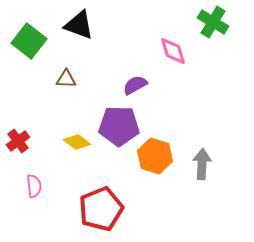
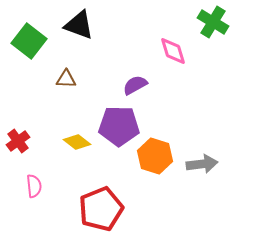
gray arrow: rotated 80 degrees clockwise
